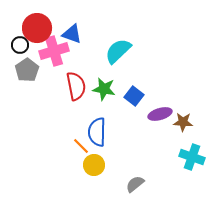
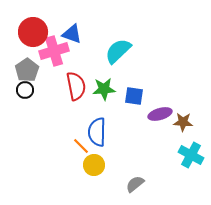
red circle: moved 4 px left, 4 px down
black circle: moved 5 px right, 45 px down
green star: rotated 15 degrees counterclockwise
blue square: rotated 30 degrees counterclockwise
cyan cross: moved 1 px left, 2 px up; rotated 10 degrees clockwise
